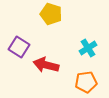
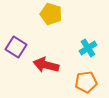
purple square: moved 3 px left
